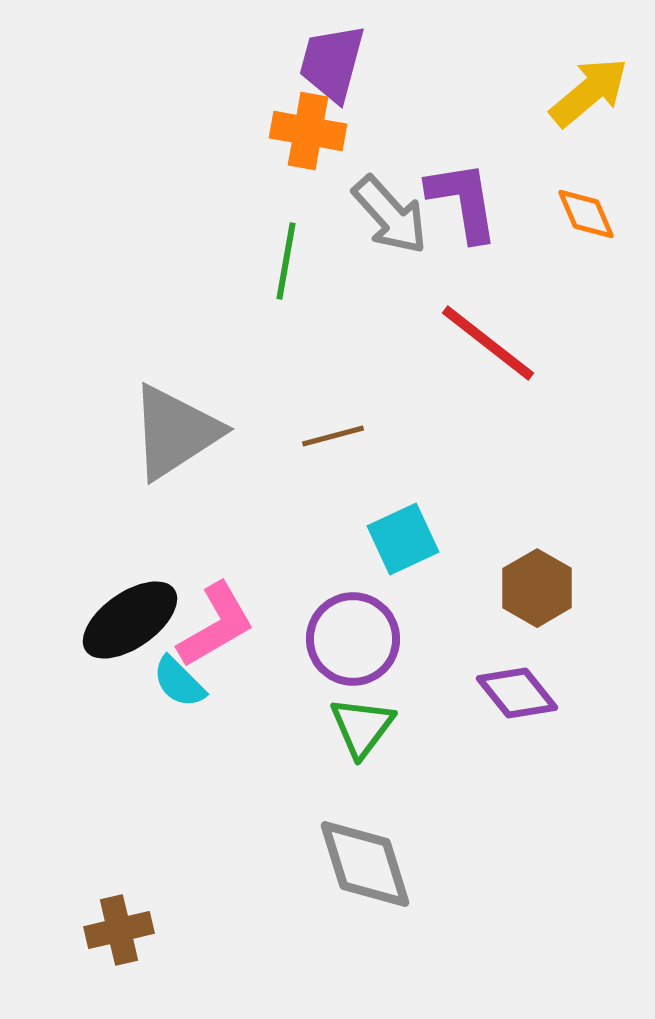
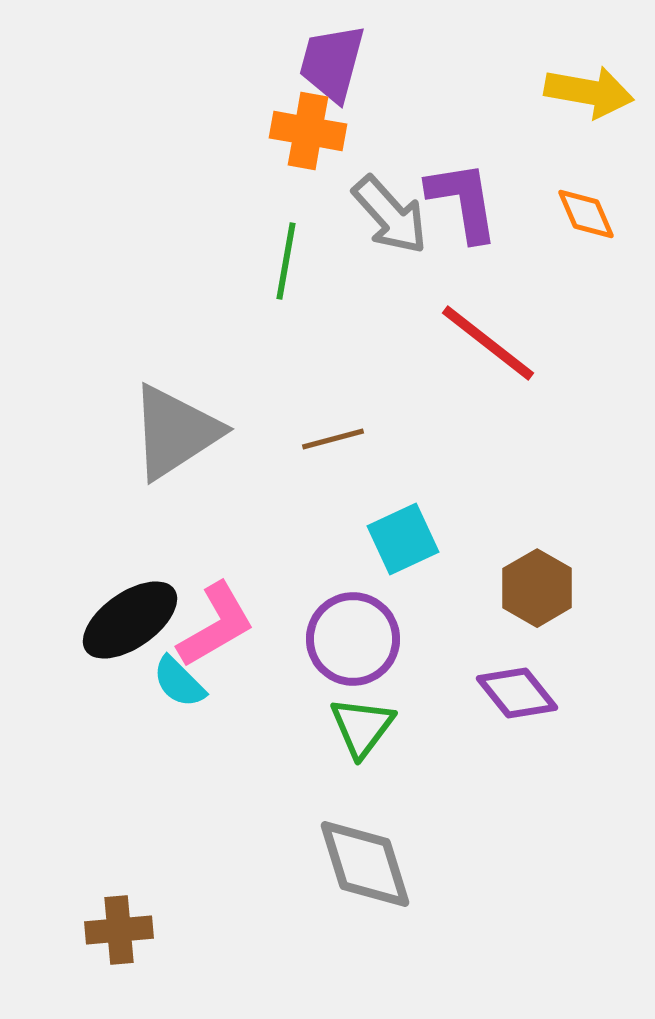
yellow arrow: rotated 50 degrees clockwise
brown line: moved 3 px down
brown cross: rotated 8 degrees clockwise
